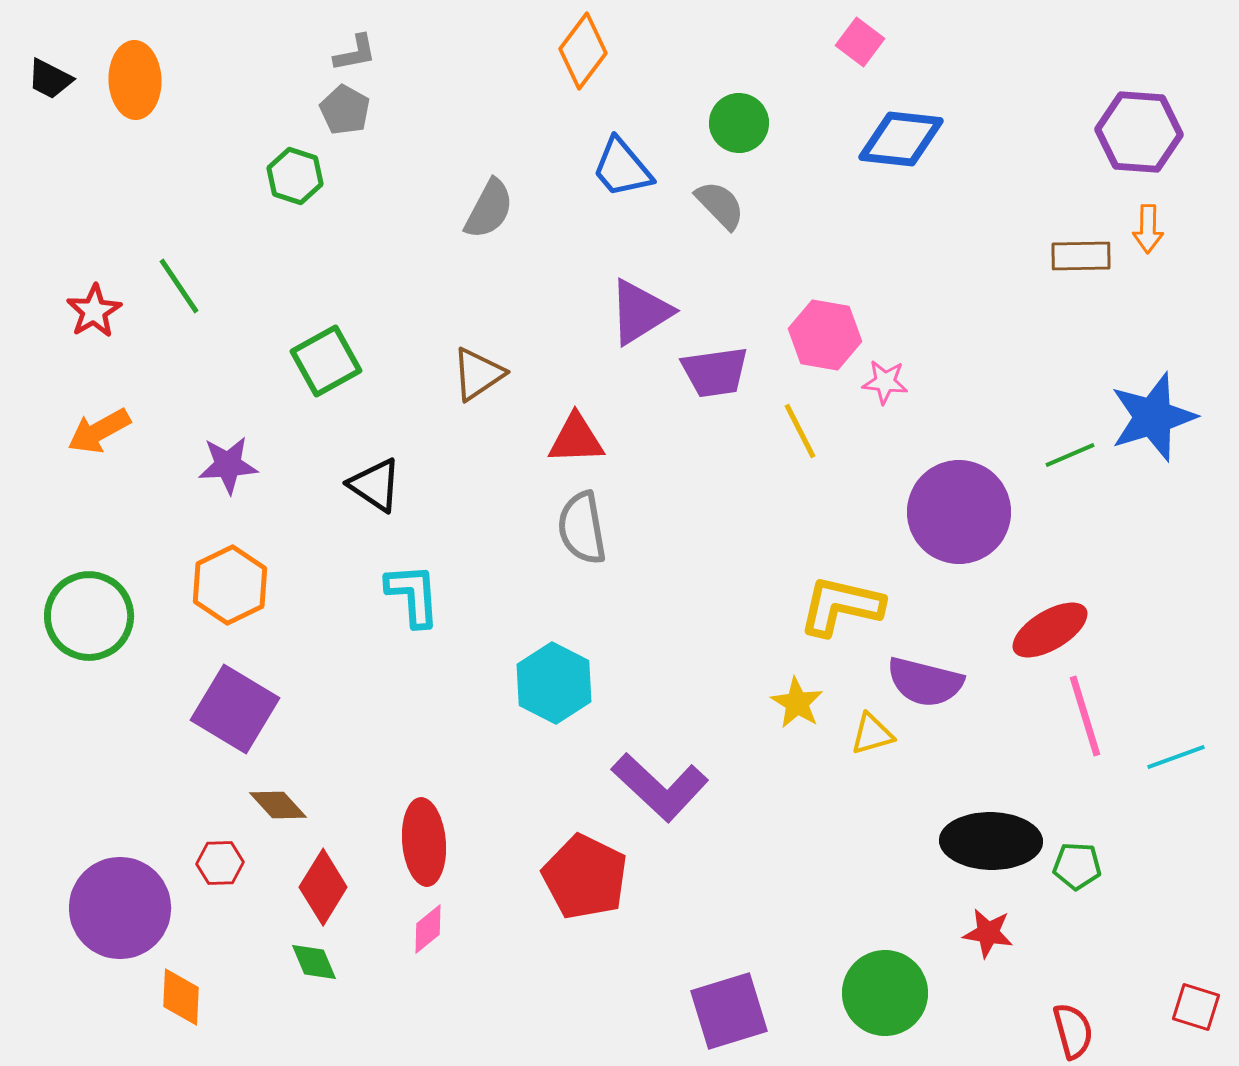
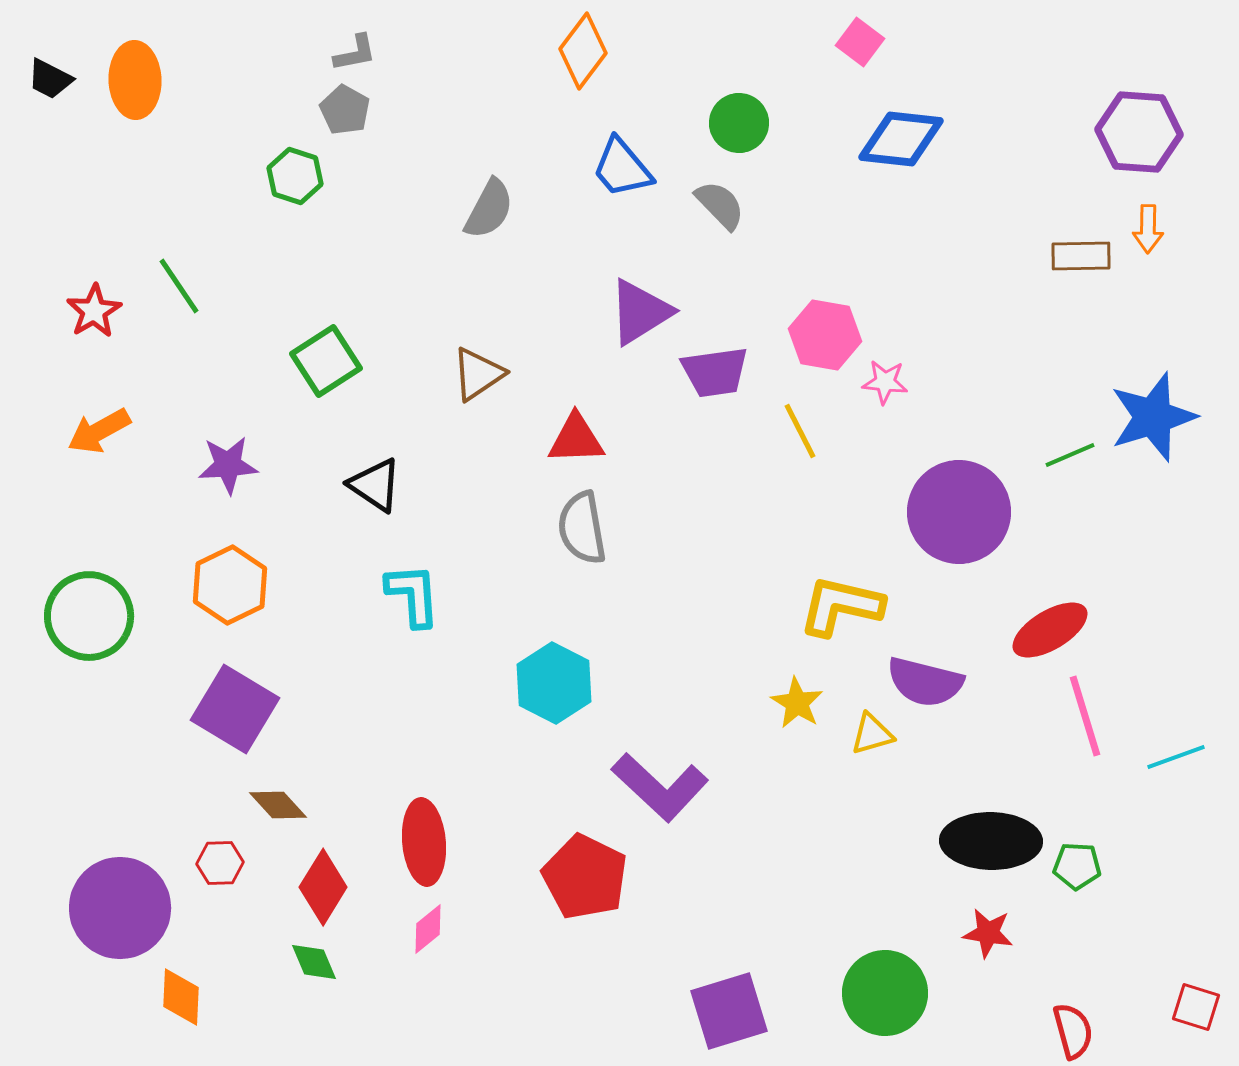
green square at (326, 361): rotated 4 degrees counterclockwise
